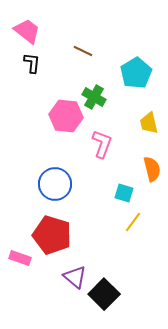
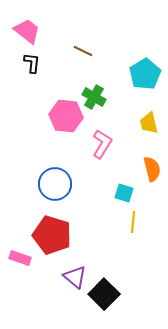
cyan pentagon: moved 9 px right, 1 px down
pink L-shape: rotated 12 degrees clockwise
yellow line: rotated 30 degrees counterclockwise
